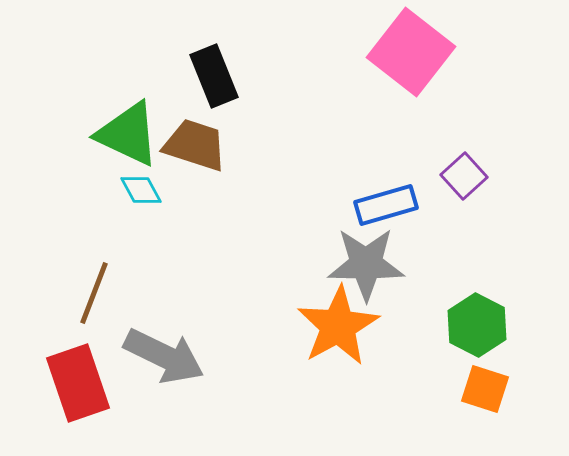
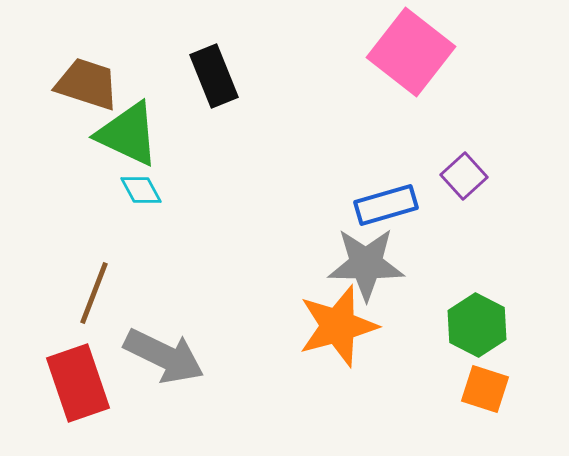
brown trapezoid: moved 108 px left, 61 px up
orange star: rotated 14 degrees clockwise
